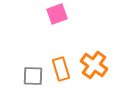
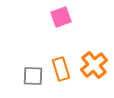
pink square: moved 4 px right, 3 px down
orange cross: rotated 16 degrees clockwise
